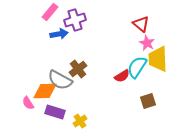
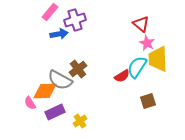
pink semicircle: moved 2 px right
purple rectangle: rotated 42 degrees counterclockwise
